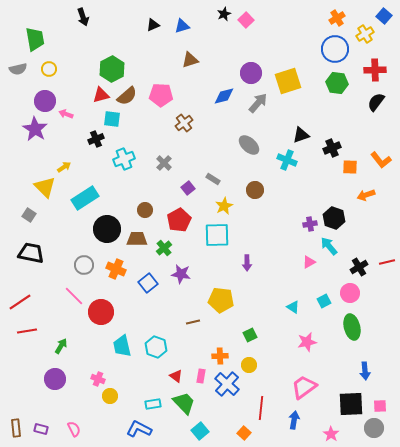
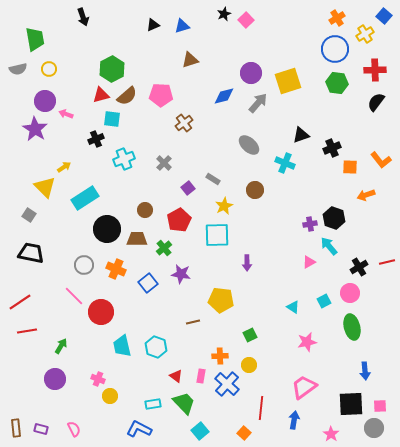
cyan cross at (287, 160): moved 2 px left, 3 px down
